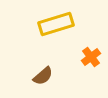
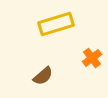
orange cross: moved 1 px right, 1 px down
